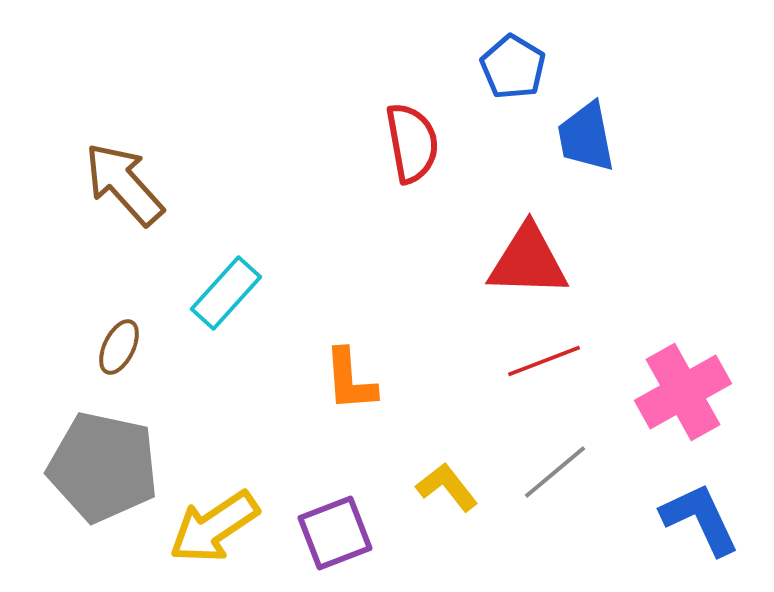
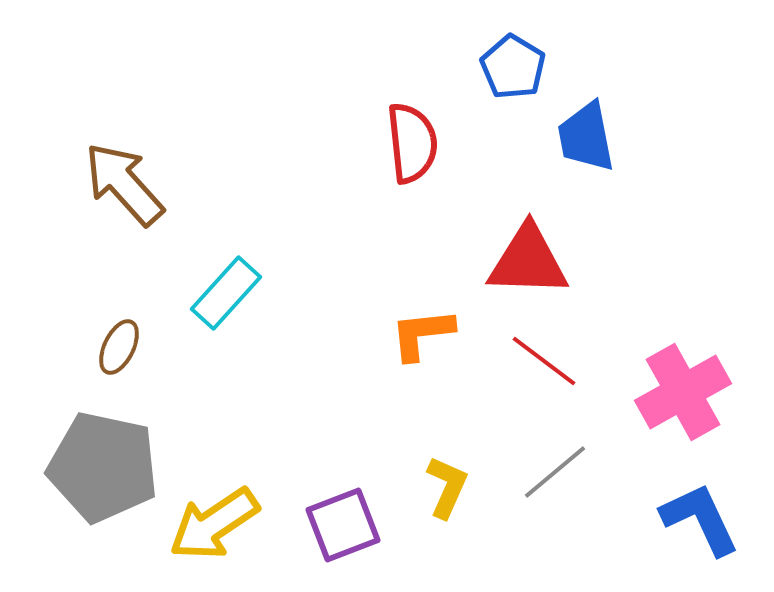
red semicircle: rotated 4 degrees clockwise
red line: rotated 58 degrees clockwise
orange L-shape: moved 72 px right, 46 px up; rotated 88 degrees clockwise
yellow L-shape: rotated 62 degrees clockwise
yellow arrow: moved 3 px up
purple square: moved 8 px right, 8 px up
